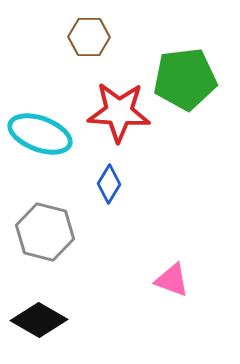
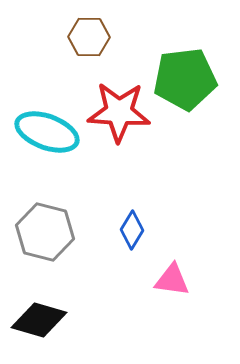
cyan ellipse: moved 7 px right, 2 px up
blue diamond: moved 23 px right, 46 px down
pink triangle: rotated 12 degrees counterclockwise
black diamond: rotated 14 degrees counterclockwise
